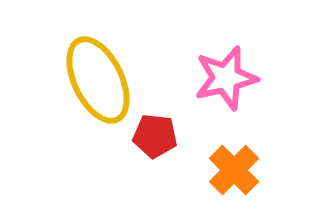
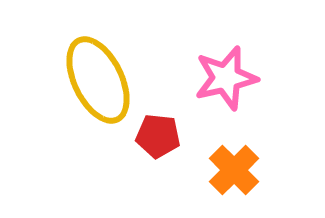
red pentagon: moved 3 px right
